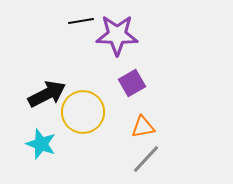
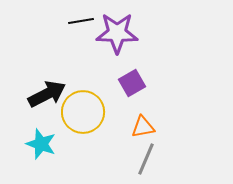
purple star: moved 2 px up
gray line: rotated 20 degrees counterclockwise
